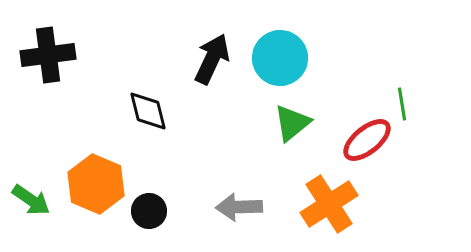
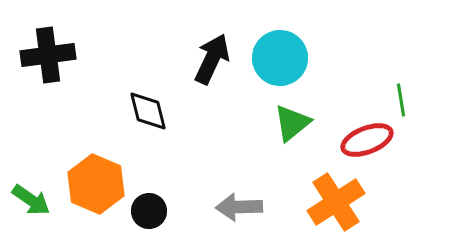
green line: moved 1 px left, 4 px up
red ellipse: rotated 18 degrees clockwise
orange cross: moved 7 px right, 2 px up
